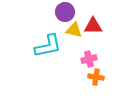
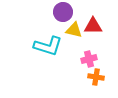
purple circle: moved 2 px left
cyan L-shape: rotated 28 degrees clockwise
